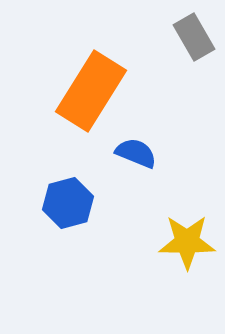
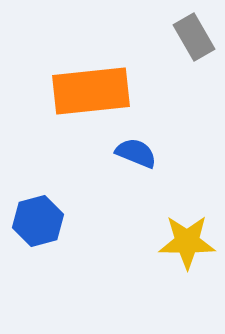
orange rectangle: rotated 52 degrees clockwise
blue hexagon: moved 30 px left, 18 px down
